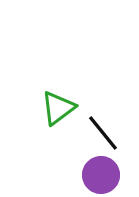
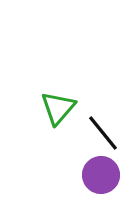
green triangle: rotated 12 degrees counterclockwise
